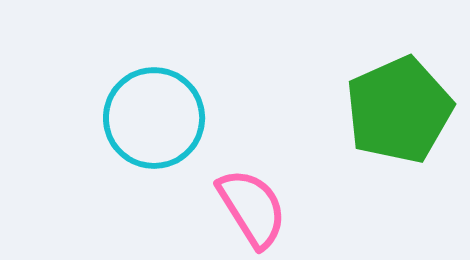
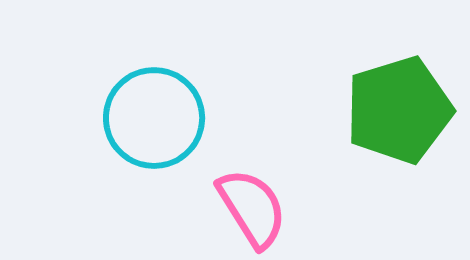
green pentagon: rotated 7 degrees clockwise
